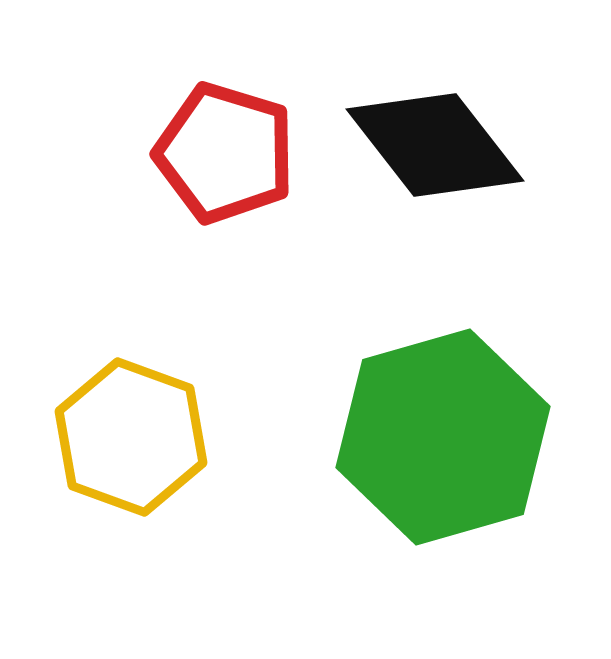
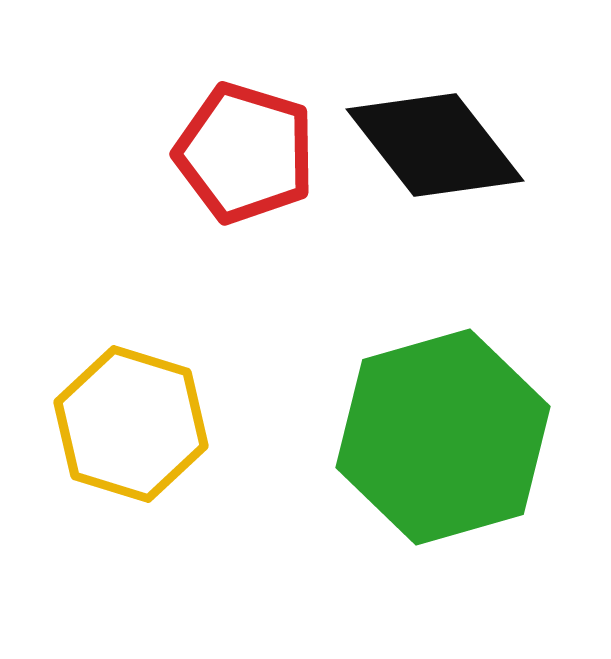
red pentagon: moved 20 px right
yellow hexagon: moved 13 px up; rotated 3 degrees counterclockwise
